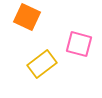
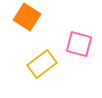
orange square: rotated 8 degrees clockwise
